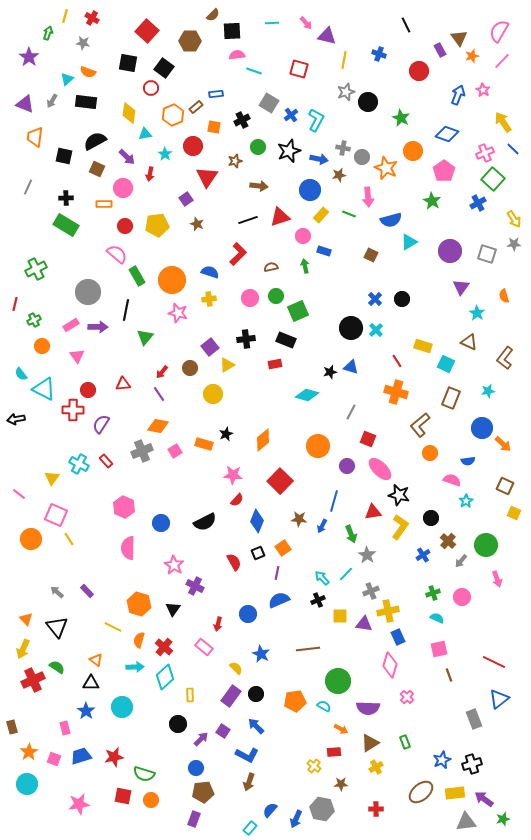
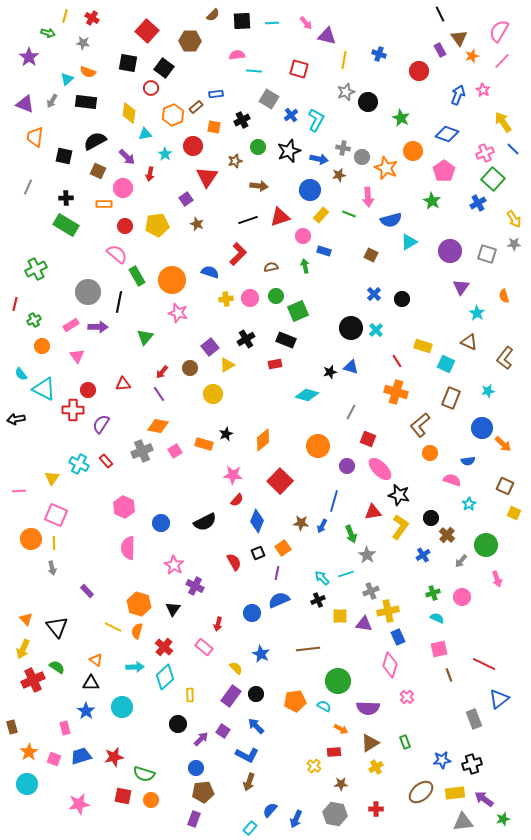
black line at (406, 25): moved 34 px right, 11 px up
black square at (232, 31): moved 10 px right, 10 px up
green arrow at (48, 33): rotated 88 degrees clockwise
cyan line at (254, 71): rotated 14 degrees counterclockwise
gray square at (269, 103): moved 4 px up
brown square at (97, 169): moved 1 px right, 2 px down
yellow cross at (209, 299): moved 17 px right
blue cross at (375, 299): moved 1 px left, 5 px up
black line at (126, 310): moved 7 px left, 8 px up
black cross at (246, 339): rotated 24 degrees counterclockwise
pink line at (19, 494): moved 3 px up; rotated 40 degrees counterclockwise
cyan star at (466, 501): moved 3 px right, 3 px down
brown star at (299, 519): moved 2 px right, 4 px down
yellow line at (69, 539): moved 15 px left, 4 px down; rotated 32 degrees clockwise
brown cross at (448, 541): moved 1 px left, 6 px up
cyan line at (346, 574): rotated 28 degrees clockwise
gray arrow at (57, 592): moved 5 px left, 24 px up; rotated 144 degrees counterclockwise
blue circle at (248, 614): moved 4 px right, 1 px up
orange semicircle at (139, 640): moved 2 px left, 9 px up
red line at (494, 662): moved 10 px left, 2 px down
blue star at (442, 760): rotated 18 degrees clockwise
gray hexagon at (322, 809): moved 13 px right, 5 px down
gray triangle at (466, 822): moved 3 px left
